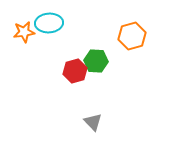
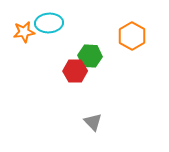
orange hexagon: rotated 16 degrees counterclockwise
green hexagon: moved 6 px left, 5 px up
red hexagon: rotated 15 degrees clockwise
